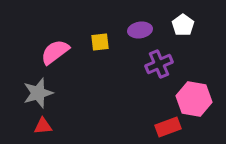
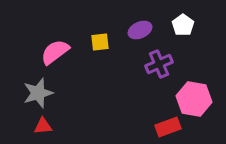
purple ellipse: rotated 15 degrees counterclockwise
